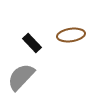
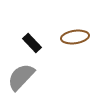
brown ellipse: moved 4 px right, 2 px down
